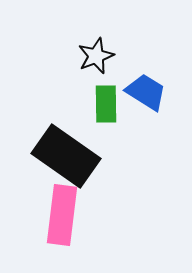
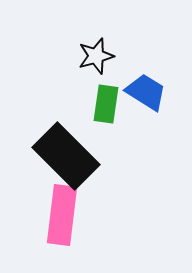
black star: rotated 6 degrees clockwise
green rectangle: rotated 9 degrees clockwise
black rectangle: rotated 10 degrees clockwise
